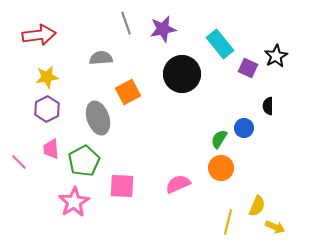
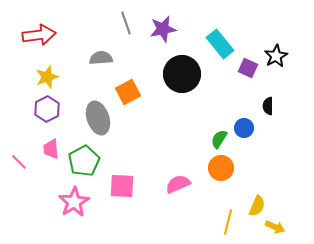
yellow star: rotated 10 degrees counterclockwise
